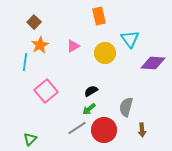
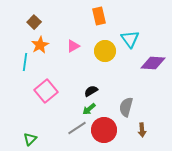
yellow circle: moved 2 px up
